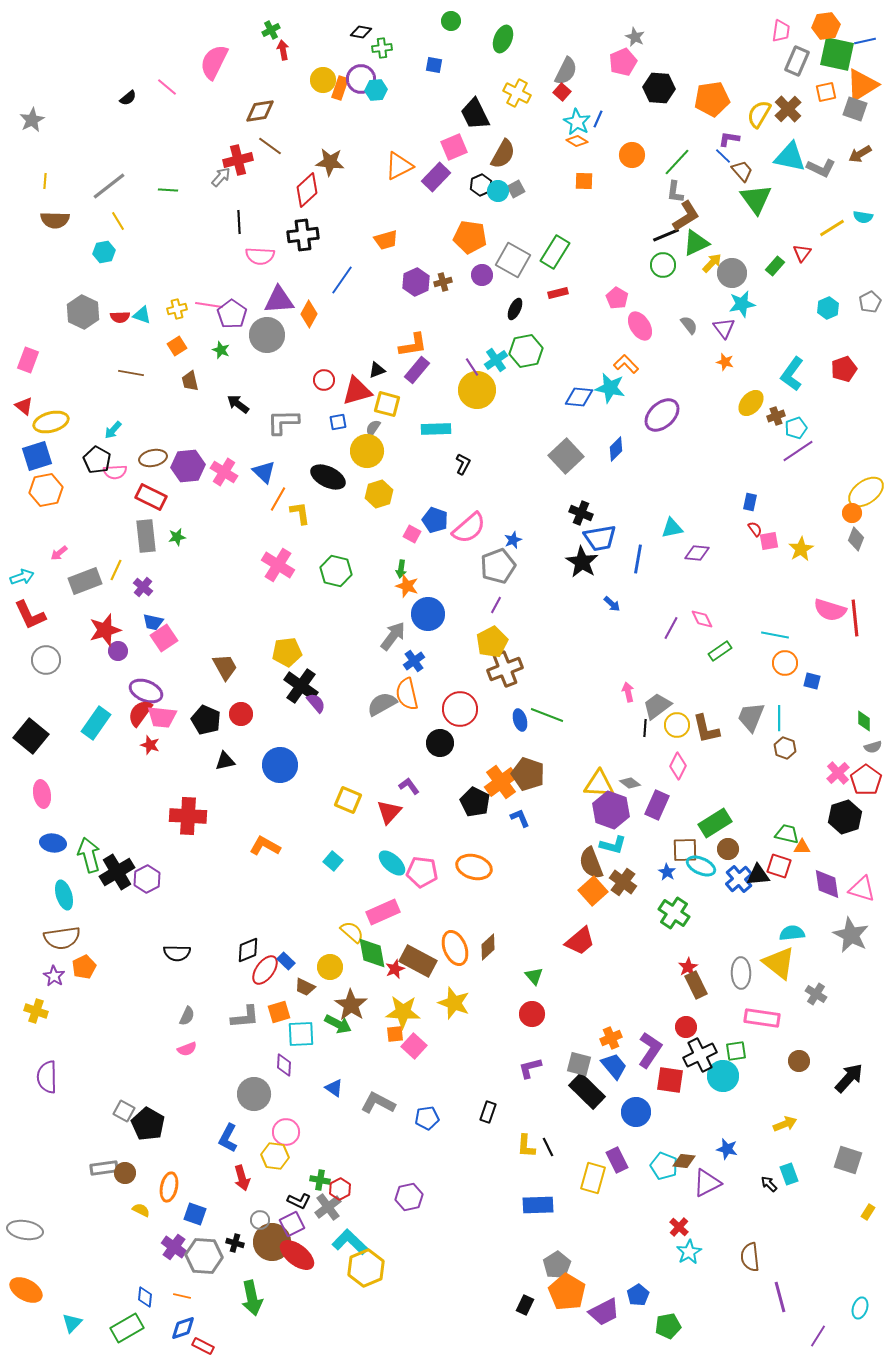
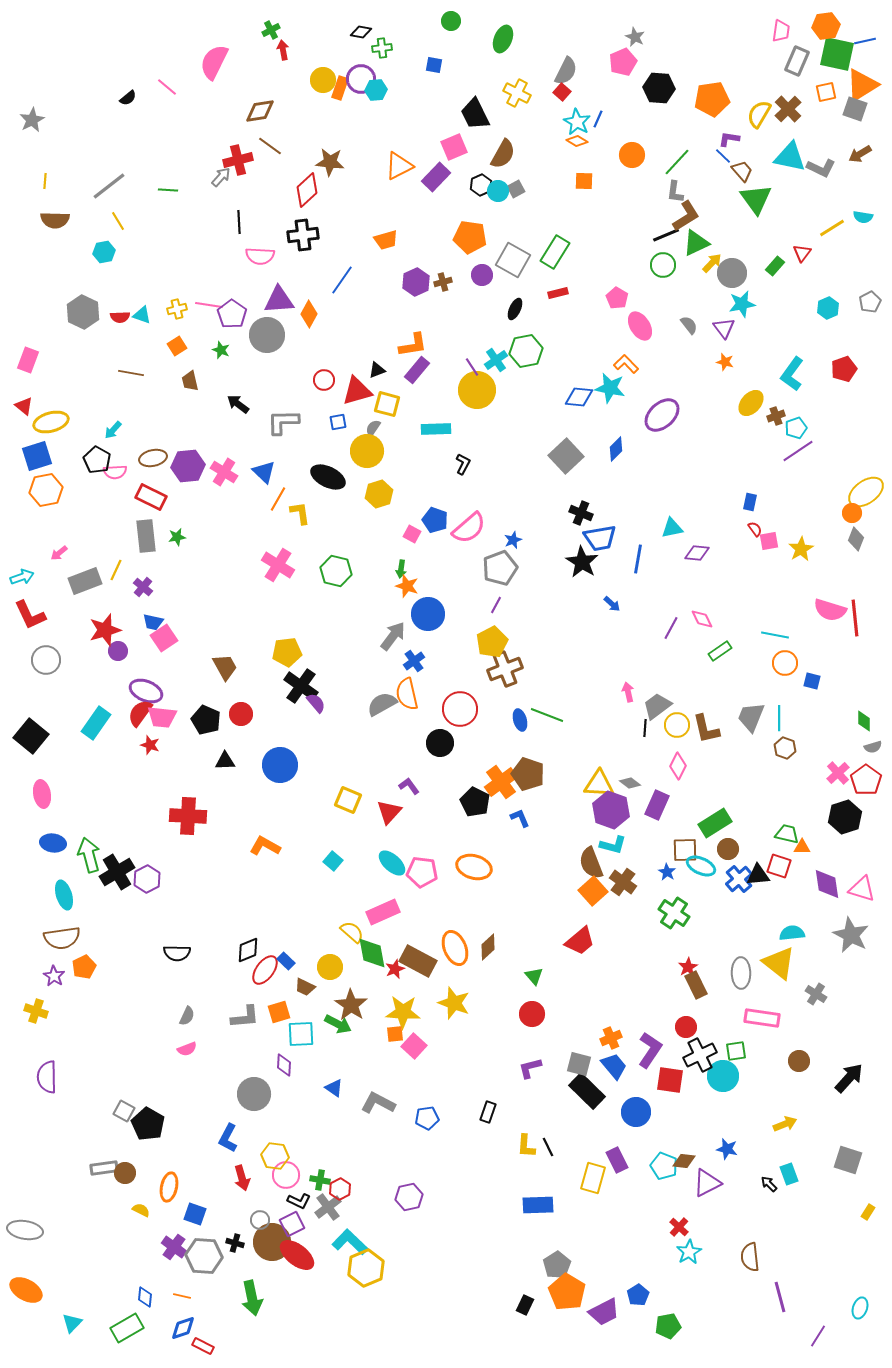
gray pentagon at (498, 566): moved 2 px right, 2 px down
black triangle at (225, 761): rotated 10 degrees clockwise
pink circle at (286, 1132): moved 43 px down
